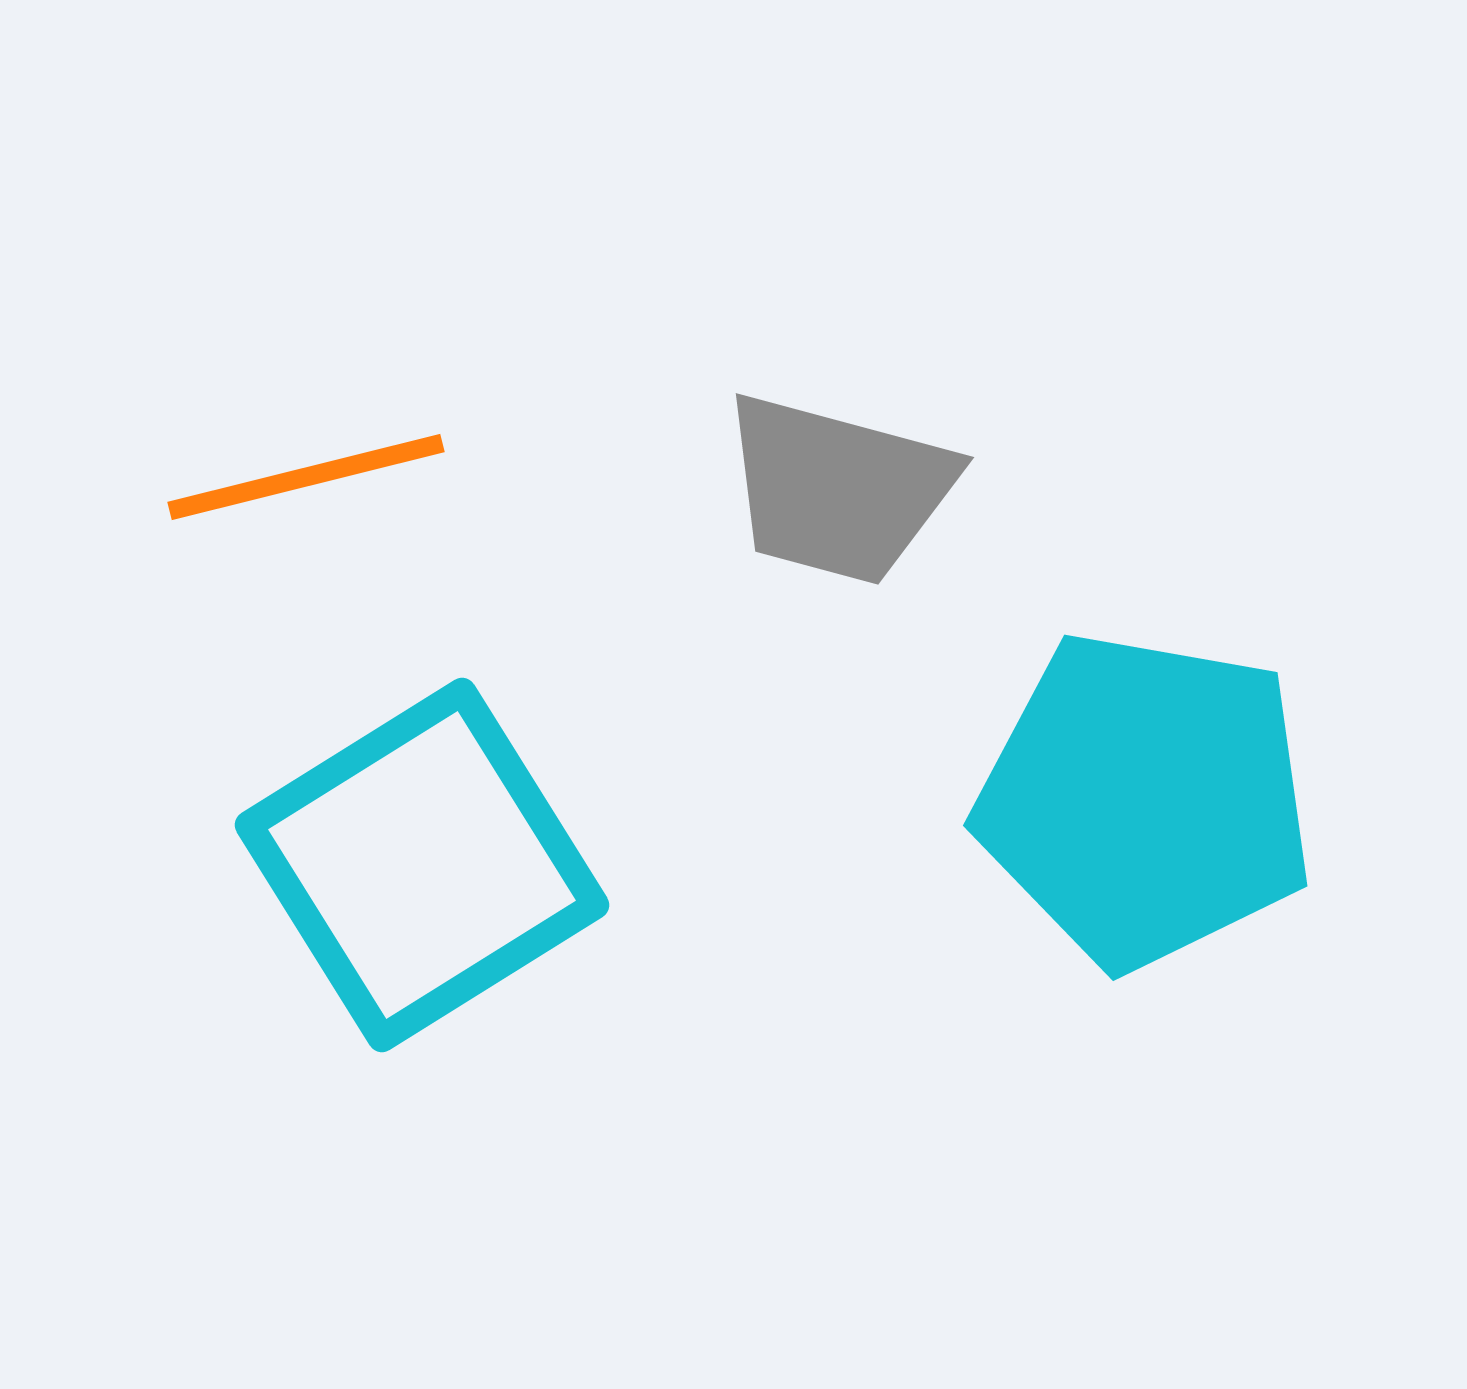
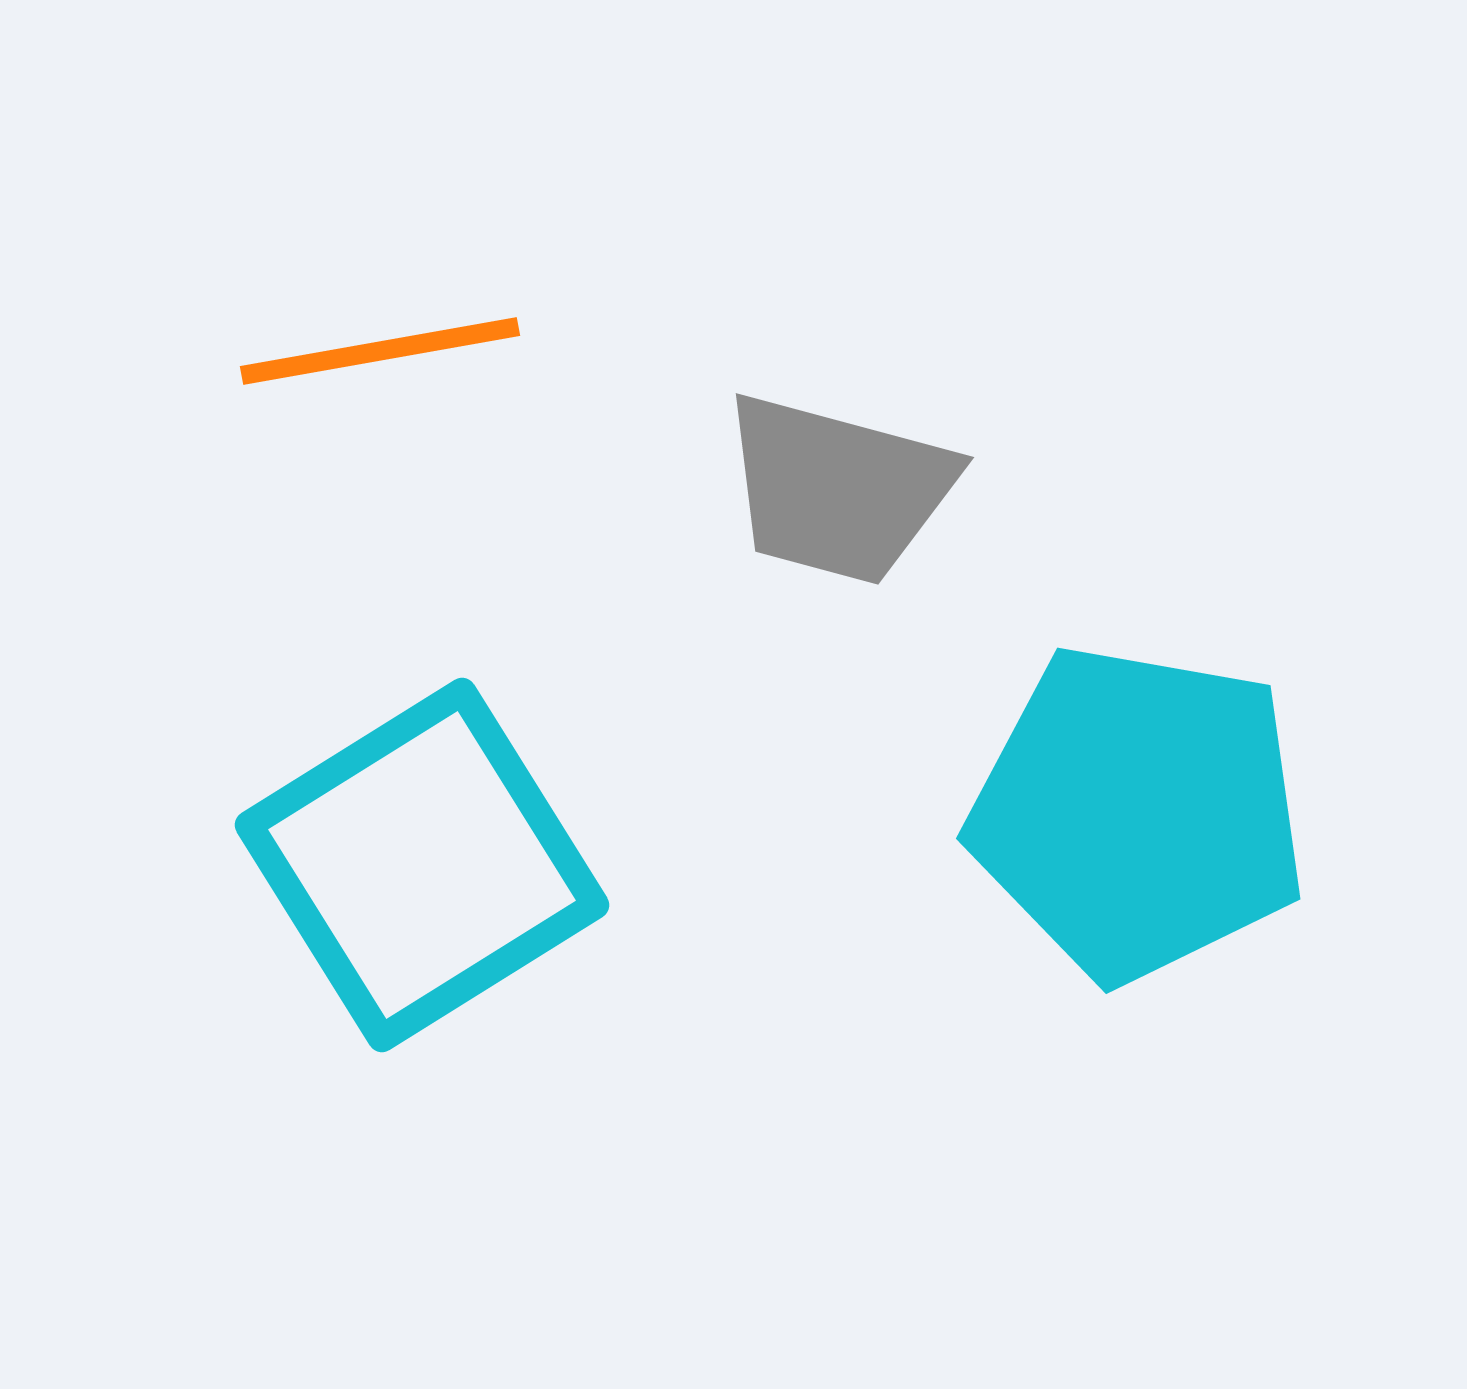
orange line: moved 74 px right, 126 px up; rotated 4 degrees clockwise
cyan pentagon: moved 7 px left, 13 px down
